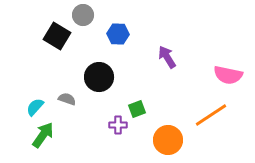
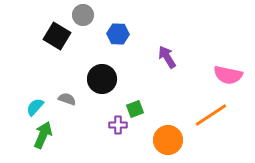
black circle: moved 3 px right, 2 px down
green square: moved 2 px left
green arrow: rotated 12 degrees counterclockwise
